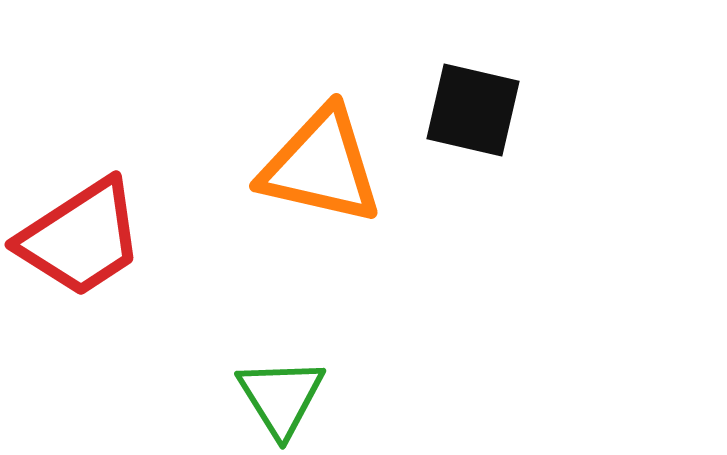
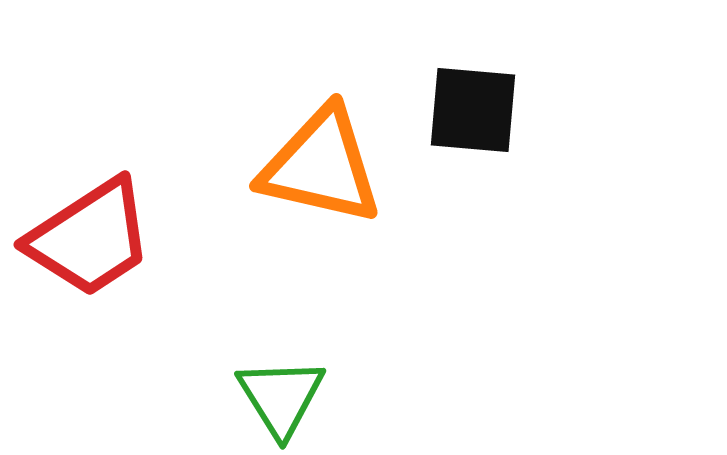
black square: rotated 8 degrees counterclockwise
red trapezoid: moved 9 px right
